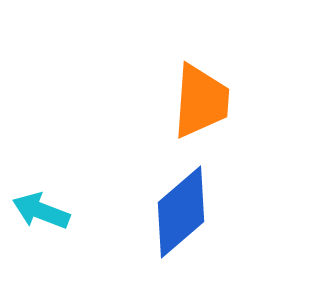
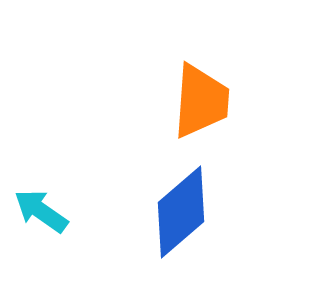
cyan arrow: rotated 14 degrees clockwise
